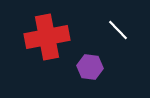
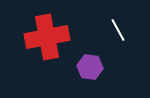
white line: rotated 15 degrees clockwise
